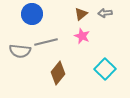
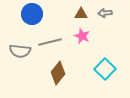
brown triangle: rotated 40 degrees clockwise
gray line: moved 4 px right
